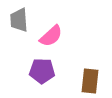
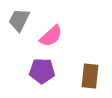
gray trapezoid: rotated 30 degrees clockwise
brown rectangle: moved 5 px up
